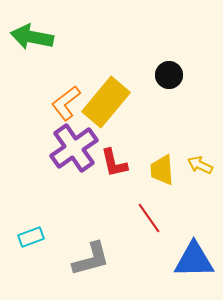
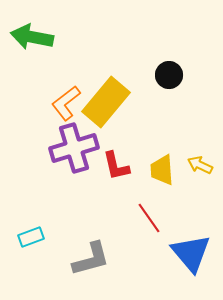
purple cross: rotated 18 degrees clockwise
red L-shape: moved 2 px right, 3 px down
blue triangle: moved 3 px left, 7 px up; rotated 51 degrees clockwise
